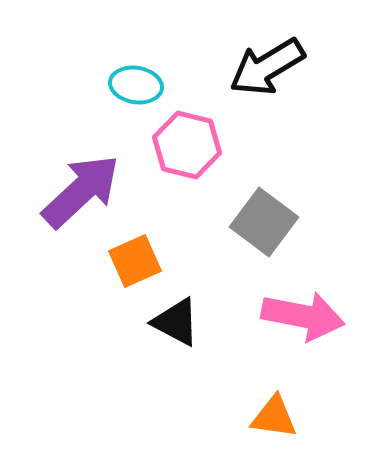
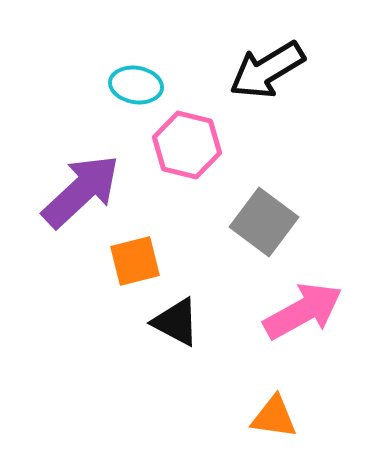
black arrow: moved 3 px down
orange square: rotated 10 degrees clockwise
pink arrow: moved 5 px up; rotated 40 degrees counterclockwise
